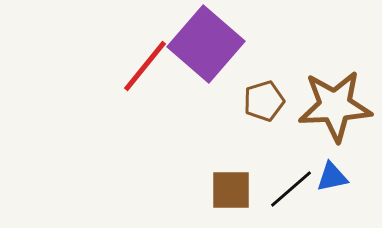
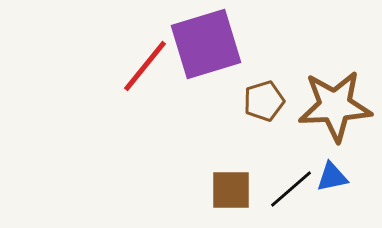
purple square: rotated 32 degrees clockwise
